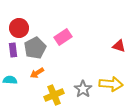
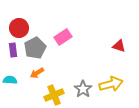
yellow arrow: rotated 20 degrees counterclockwise
